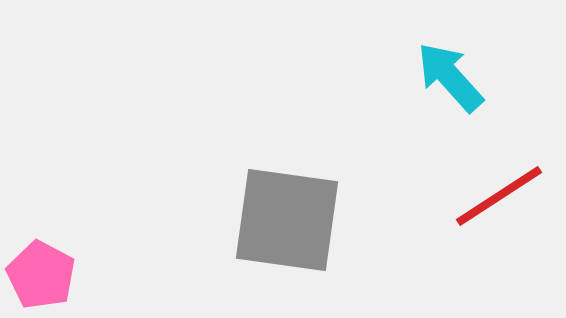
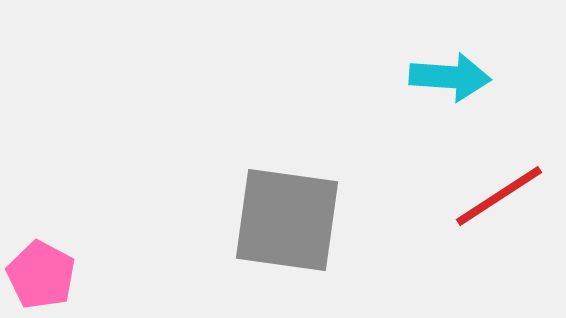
cyan arrow: rotated 136 degrees clockwise
